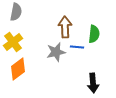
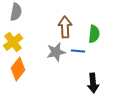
blue line: moved 1 px right, 4 px down
orange diamond: rotated 15 degrees counterclockwise
